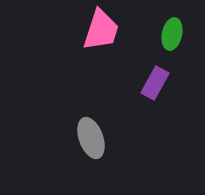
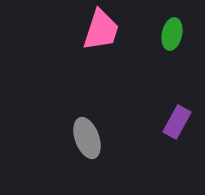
purple rectangle: moved 22 px right, 39 px down
gray ellipse: moved 4 px left
